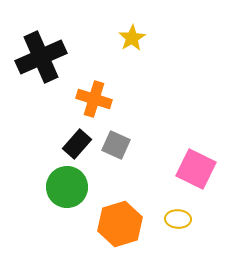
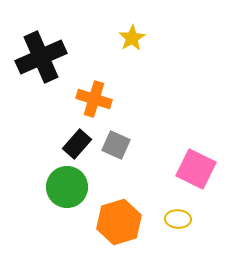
orange hexagon: moved 1 px left, 2 px up
